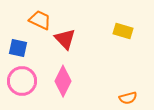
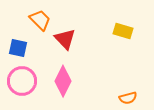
orange trapezoid: rotated 20 degrees clockwise
